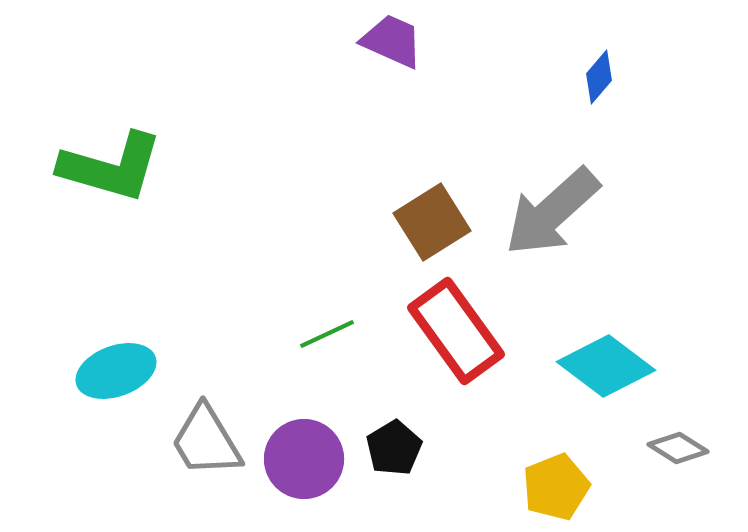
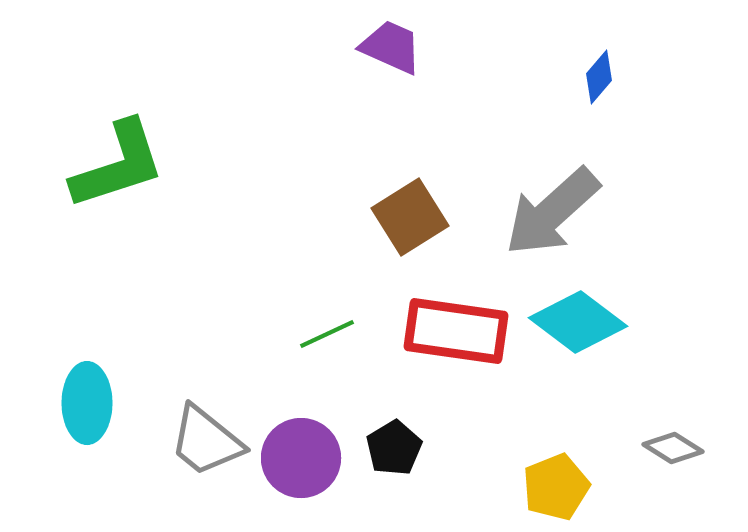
purple trapezoid: moved 1 px left, 6 px down
green L-shape: moved 7 px right, 2 px up; rotated 34 degrees counterclockwise
brown square: moved 22 px left, 5 px up
red rectangle: rotated 46 degrees counterclockwise
cyan diamond: moved 28 px left, 44 px up
cyan ellipse: moved 29 px left, 32 px down; rotated 70 degrees counterclockwise
gray trapezoid: rotated 20 degrees counterclockwise
gray diamond: moved 5 px left
purple circle: moved 3 px left, 1 px up
